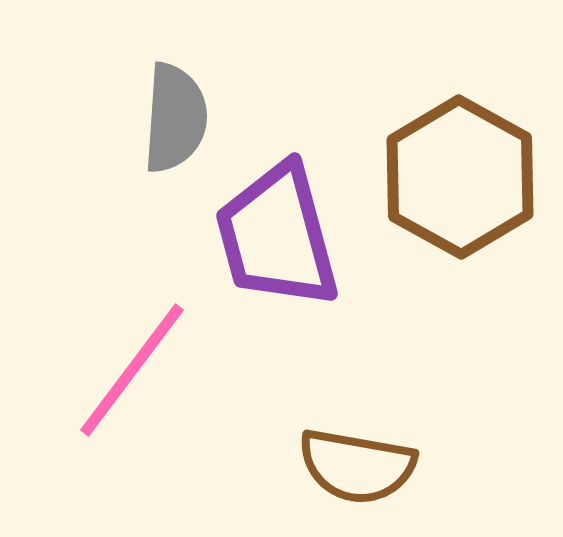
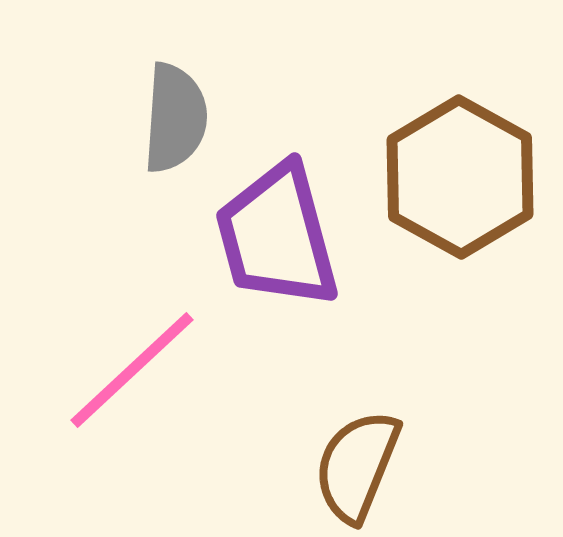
pink line: rotated 10 degrees clockwise
brown semicircle: rotated 102 degrees clockwise
